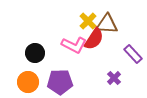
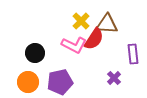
yellow cross: moved 7 px left
purple rectangle: rotated 36 degrees clockwise
purple pentagon: rotated 10 degrees counterclockwise
